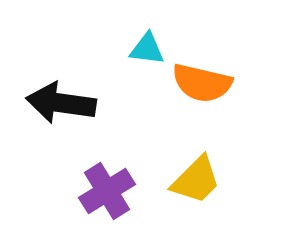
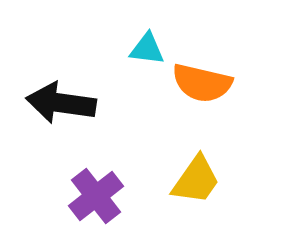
yellow trapezoid: rotated 10 degrees counterclockwise
purple cross: moved 11 px left, 5 px down; rotated 6 degrees counterclockwise
